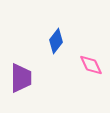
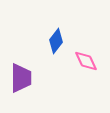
pink diamond: moved 5 px left, 4 px up
